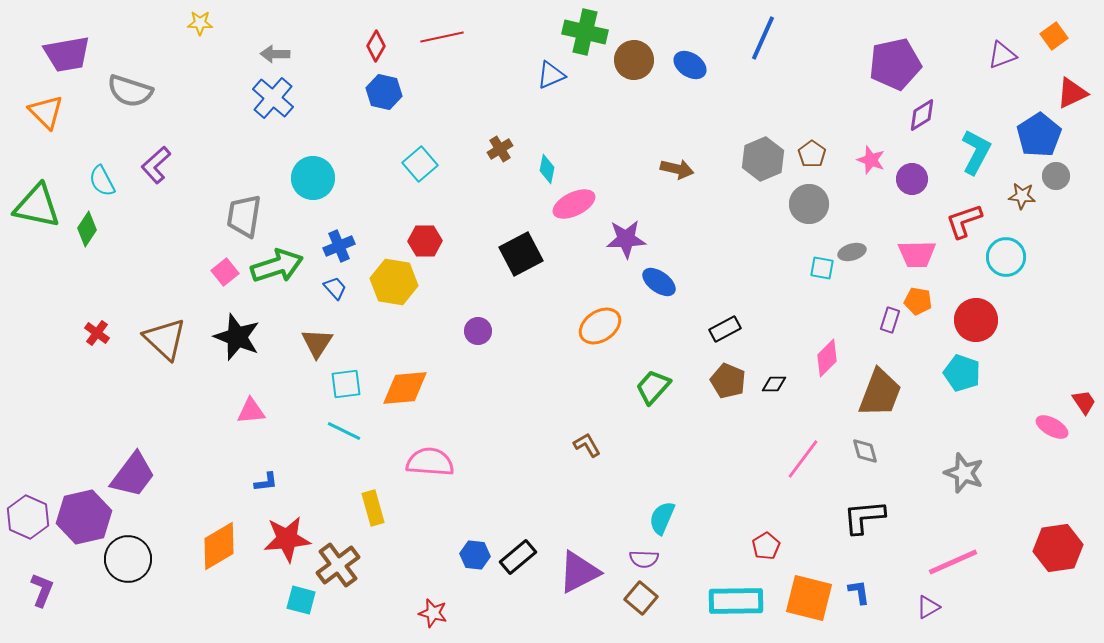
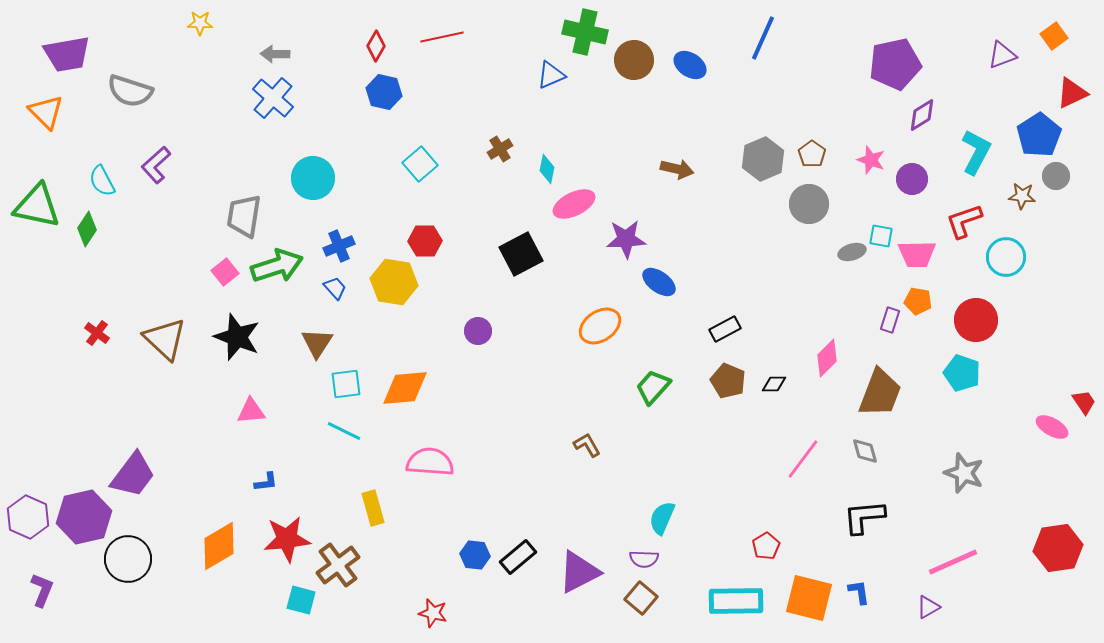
cyan square at (822, 268): moved 59 px right, 32 px up
